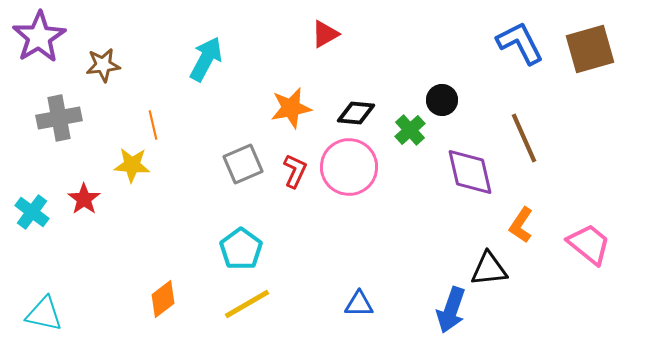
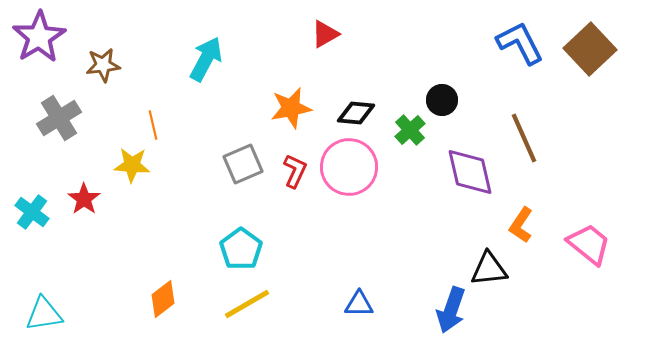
brown square: rotated 27 degrees counterclockwise
gray cross: rotated 21 degrees counterclockwise
cyan triangle: rotated 21 degrees counterclockwise
